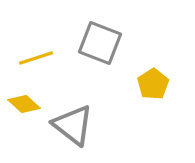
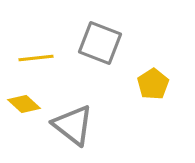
yellow line: rotated 12 degrees clockwise
